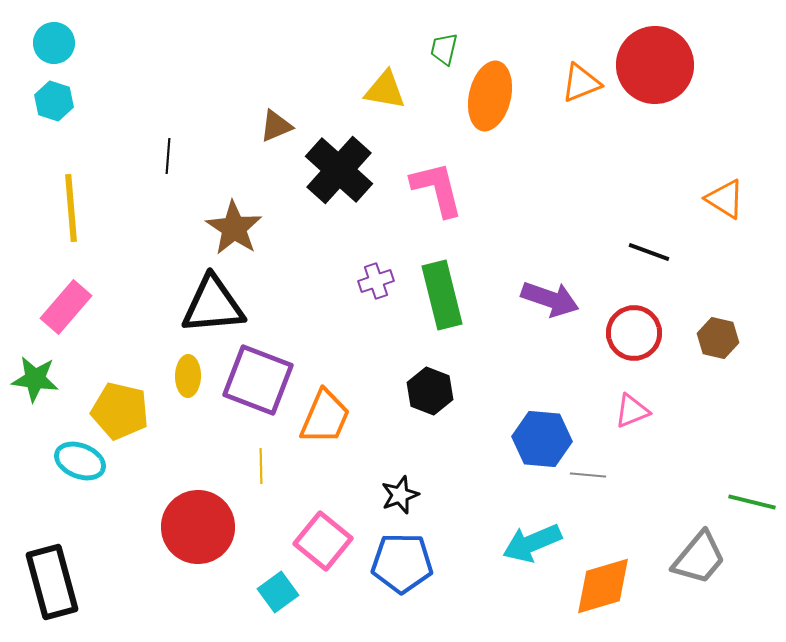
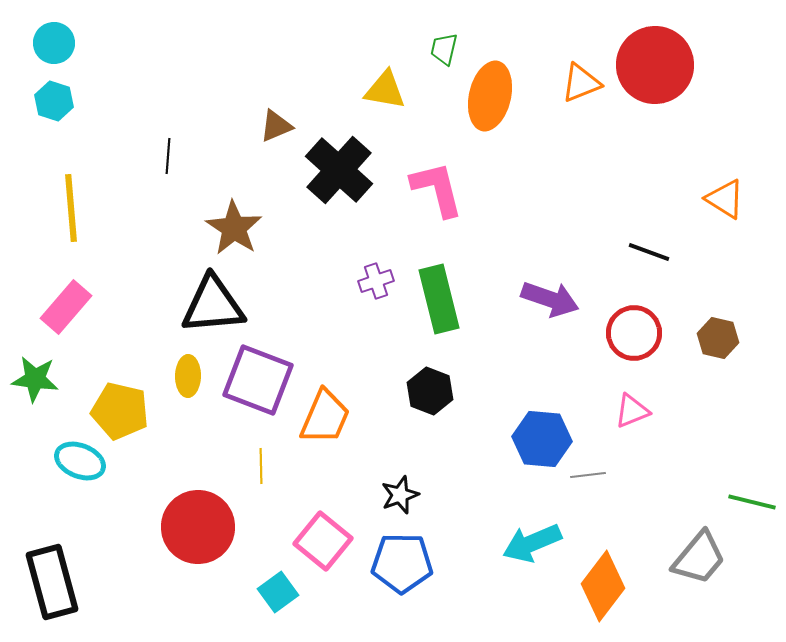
green rectangle at (442, 295): moved 3 px left, 4 px down
gray line at (588, 475): rotated 12 degrees counterclockwise
orange diamond at (603, 586): rotated 36 degrees counterclockwise
